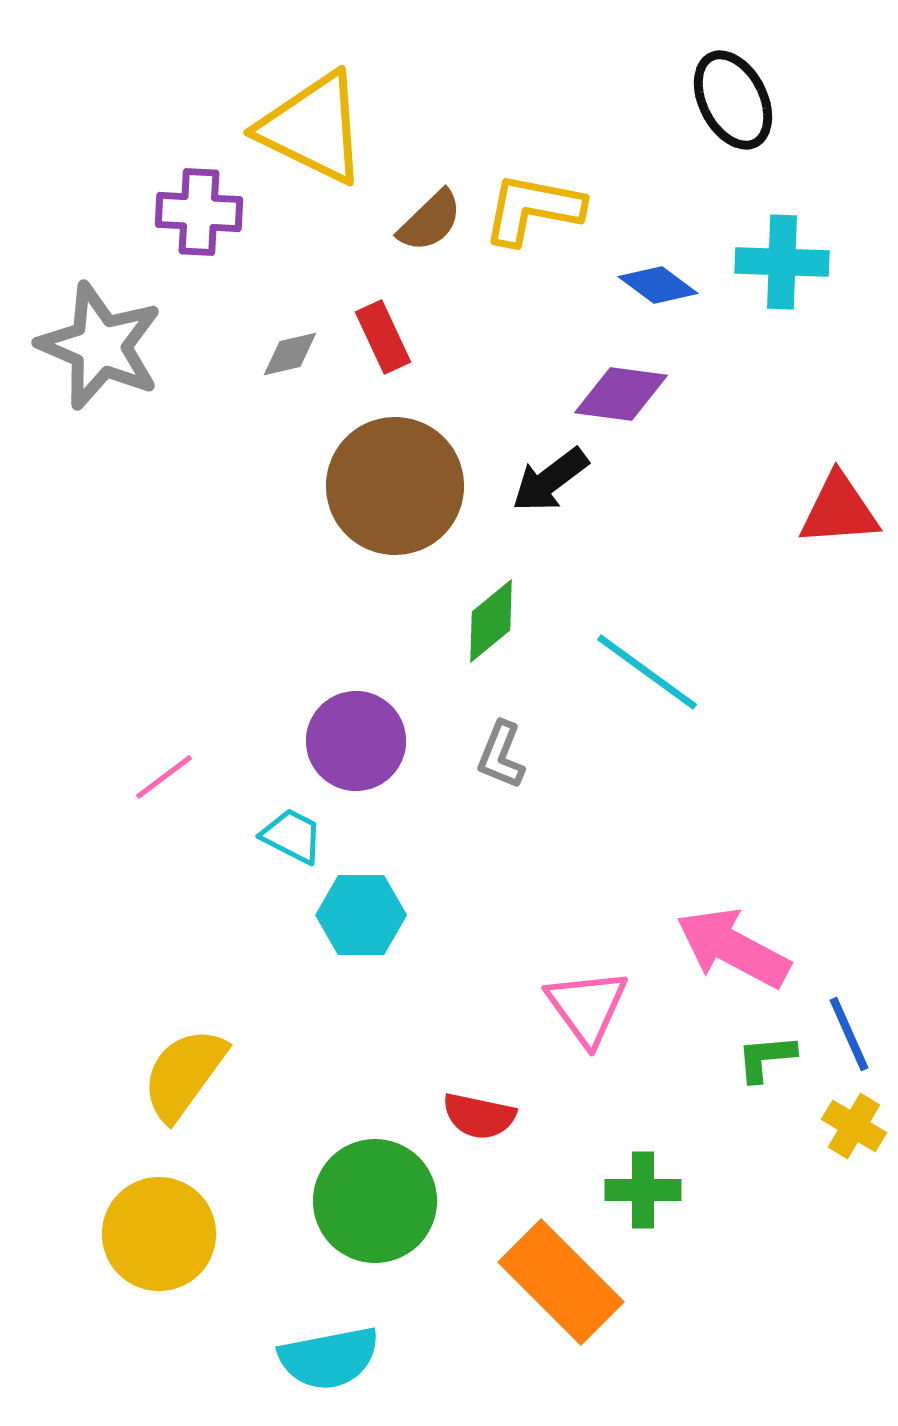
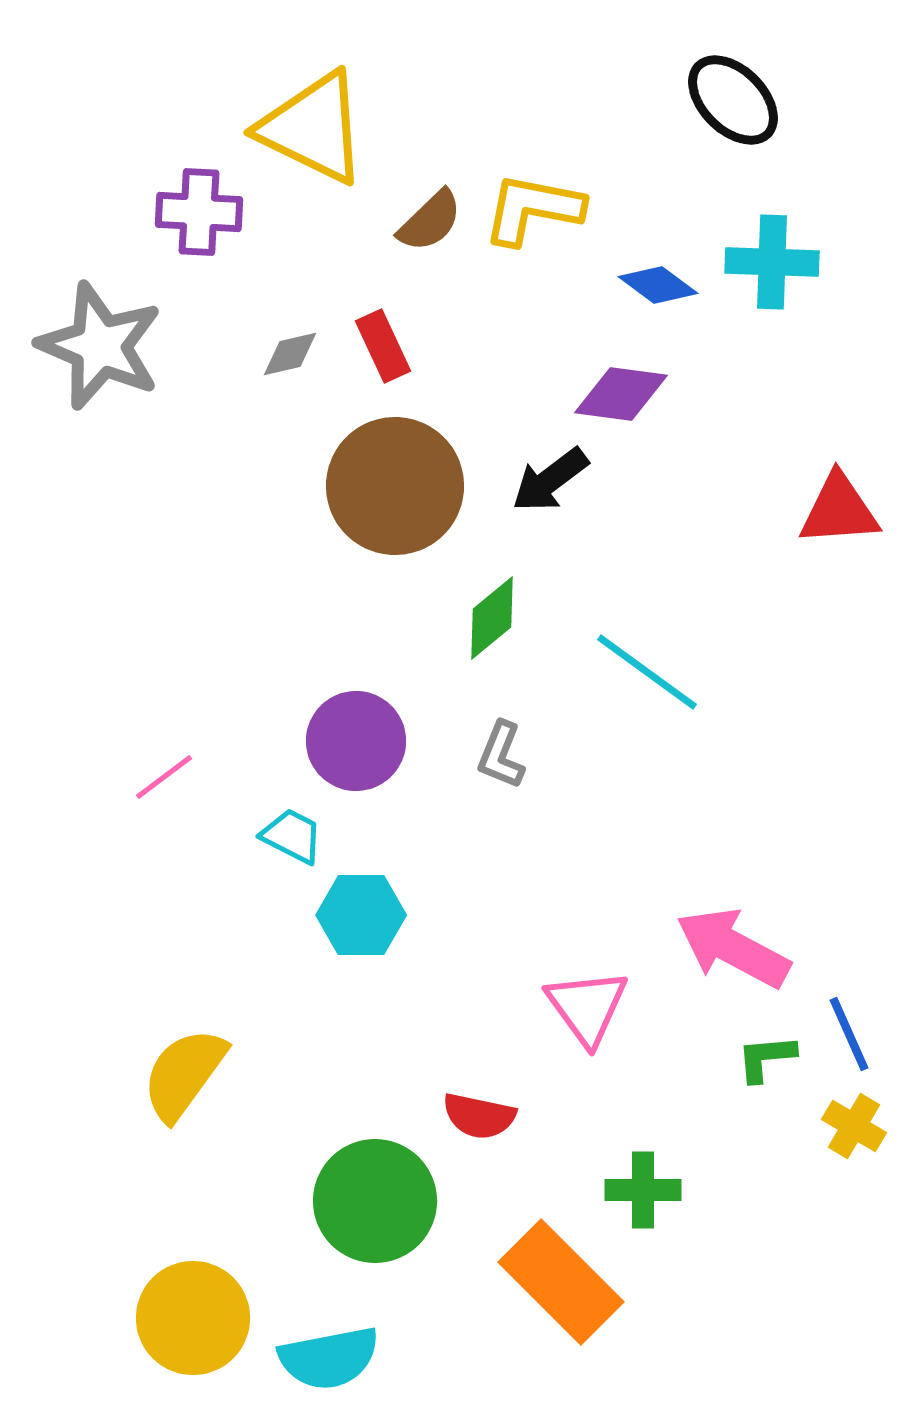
black ellipse: rotated 18 degrees counterclockwise
cyan cross: moved 10 px left
red rectangle: moved 9 px down
green diamond: moved 1 px right, 3 px up
yellow circle: moved 34 px right, 84 px down
